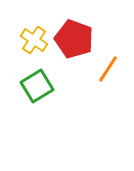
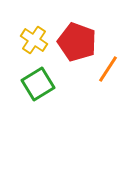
red pentagon: moved 3 px right, 3 px down
green square: moved 1 px right, 2 px up
